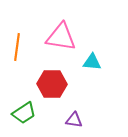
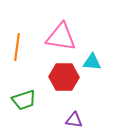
red hexagon: moved 12 px right, 7 px up
green trapezoid: moved 13 px up; rotated 15 degrees clockwise
